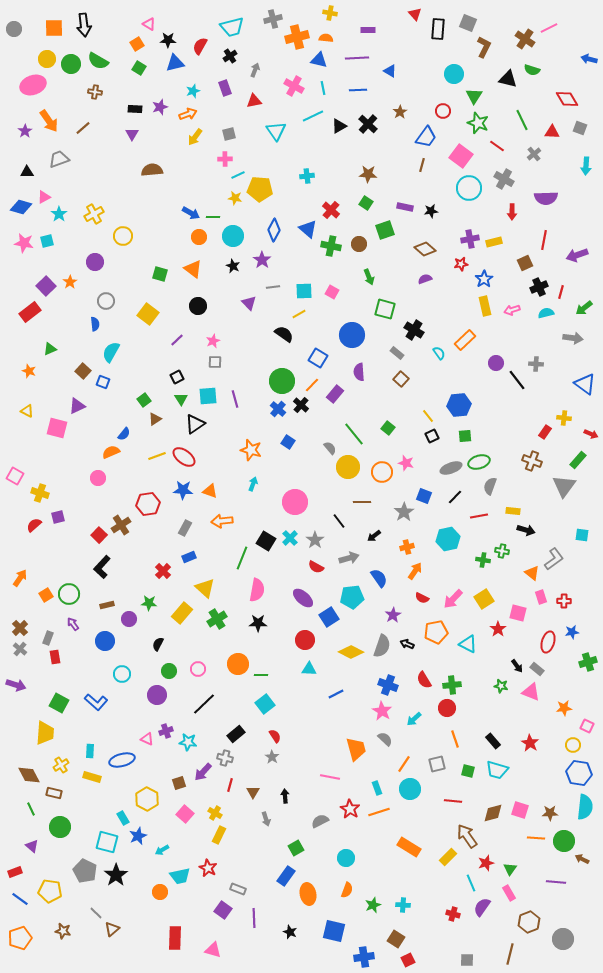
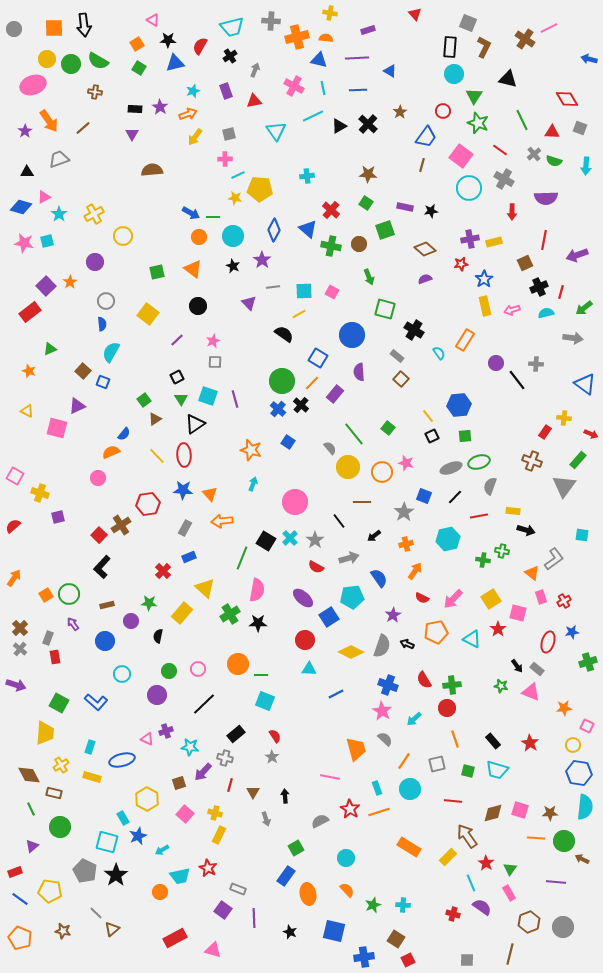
gray cross at (273, 19): moved 2 px left, 2 px down; rotated 18 degrees clockwise
pink triangle at (149, 24): moved 4 px right, 4 px up
black rectangle at (438, 29): moved 12 px right, 18 px down
purple rectangle at (368, 30): rotated 16 degrees counterclockwise
green semicircle at (532, 70): moved 22 px right, 91 px down
purple rectangle at (225, 88): moved 1 px right, 3 px down
purple star at (160, 107): rotated 21 degrees counterclockwise
red line at (497, 146): moved 3 px right, 4 px down
green square at (160, 274): moved 3 px left, 2 px up; rotated 28 degrees counterclockwise
blue semicircle at (95, 324): moved 7 px right
orange rectangle at (465, 340): rotated 15 degrees counterclockwise
gray rectangle at (397, 353): moved 3 px down
orange line at (312, 385): moved 2 px up
cyan square at (208, 396): rotated 24 degrees clockwise
yellow line at (157, 456): rotated 66 degrees clockwise
red ellipse at (184, 457): moved 2 px up; rotated 50 degrees clockwise
orange triangle at (210, 491): moved 3 px down; rotated 28 degrees clockwise
red semicircle at (34, 525): moved 21 px left, 1 px down
orange cross at (407, 547): moved 1 px left, 3 px up
orange arrow at (20, 578): moved 6 px left
yellow square at (484, 599): moved 7 px right
red cross at (564, 601): rotated 32 degrees counterclockwise
purple circle at (129, 619): moved 2 px right, 2 px down
green cross at (217, 619): moved 13 px right, 5 px up
black semicircle at (158, 644): moved 8 px up; rotated 16 degrees counterclockwise
cyan triangle at (468, 644): moved 4 px right, 5 px up
cyan square at (265, 704): moved 3 px up; rotated 30 degrees counterclockwise
cyan star at (188, 742): moved 2 px right, 5 px down
cyan rectangle at (90, 751): moved 4 px up; rotated 16 degrees clockwise
orange line at (404, 764): moved 3 px up
yellow cross at (215, 813): rotated 16 degrees counterclockwise
purple triangle at (32, 846): rotated 40 degrees clockwise
red star at (486, 863): rotated 21 degrees counterclockwise
orange semicircle at (347, 890): rotated 63 degrees counterclockwise
purple semicircle at (482, 907): rotated 90 degrees clockwise
orange pentagon at (20, 938): rotated 30 degrees counterclockwise
red rectangle at (175, 938): rotated 60 degrees clockwise
gray circle at (563, 939): moved 12 px up
